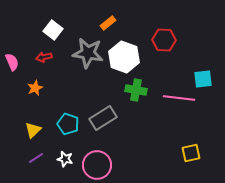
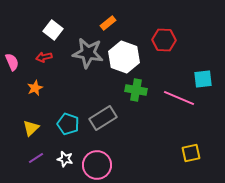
pink line: rotated 16 degrees clockwise
yellow triangle: moved 2 px left, 2 px up
